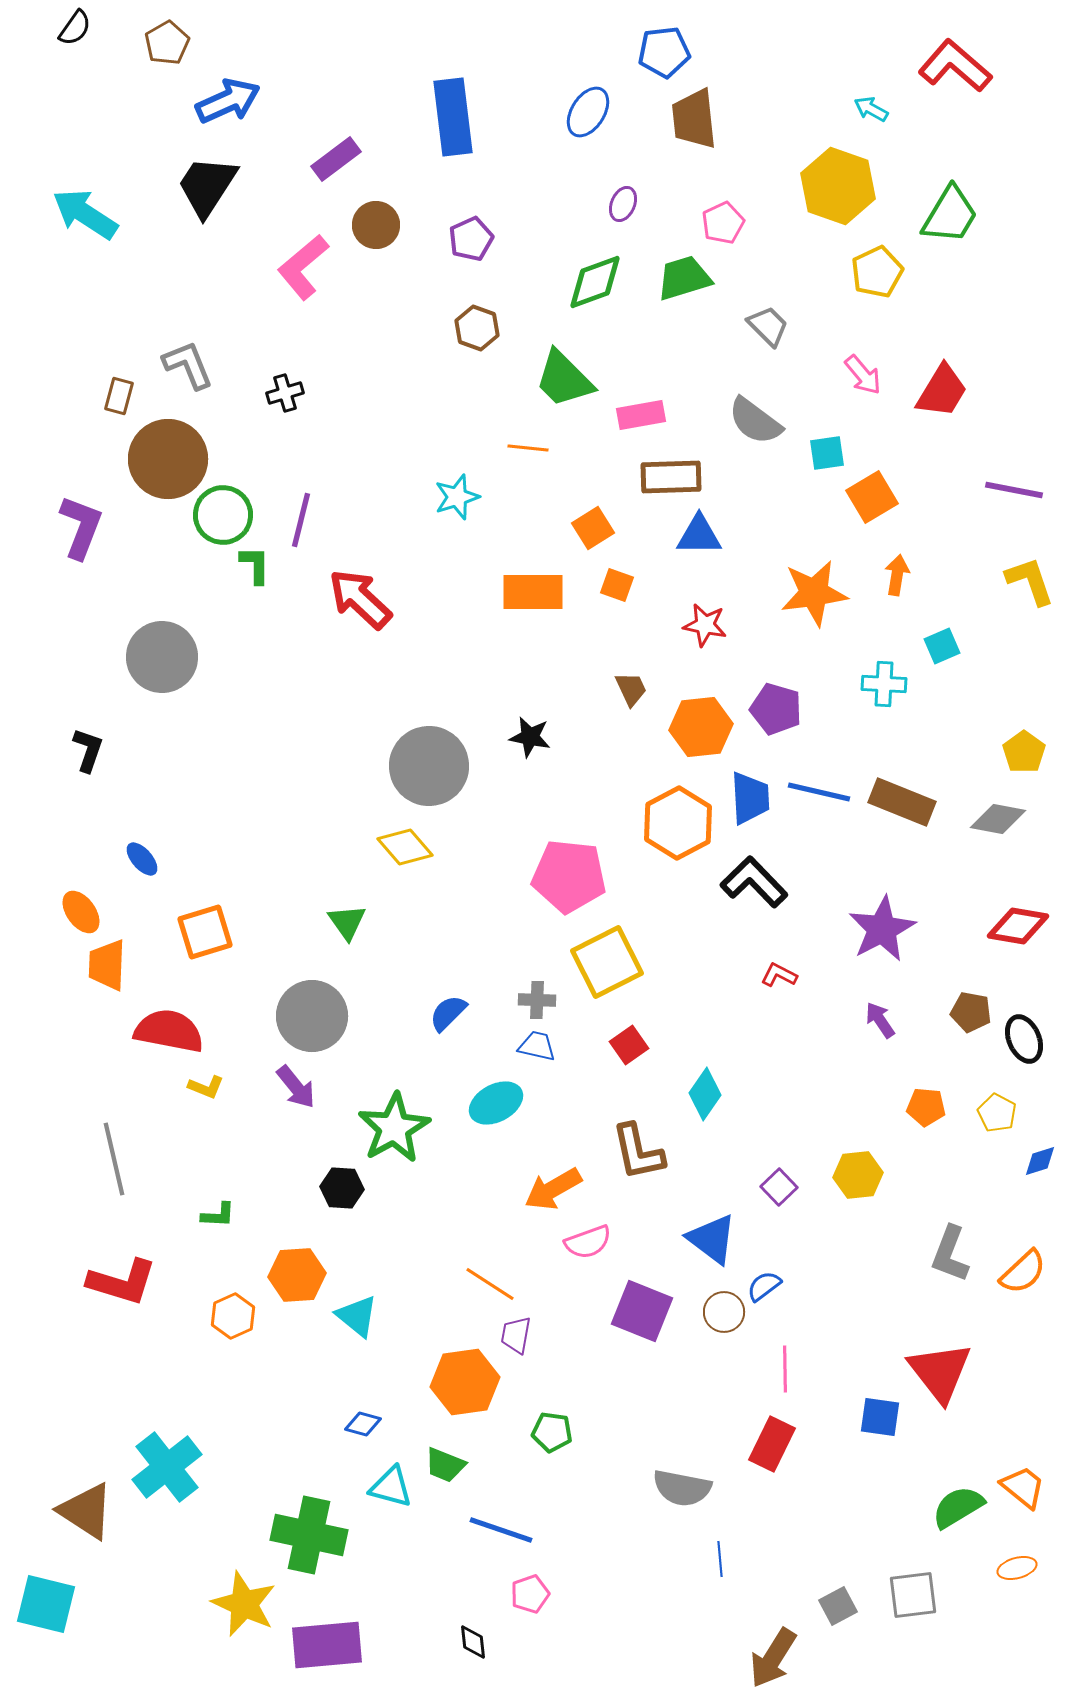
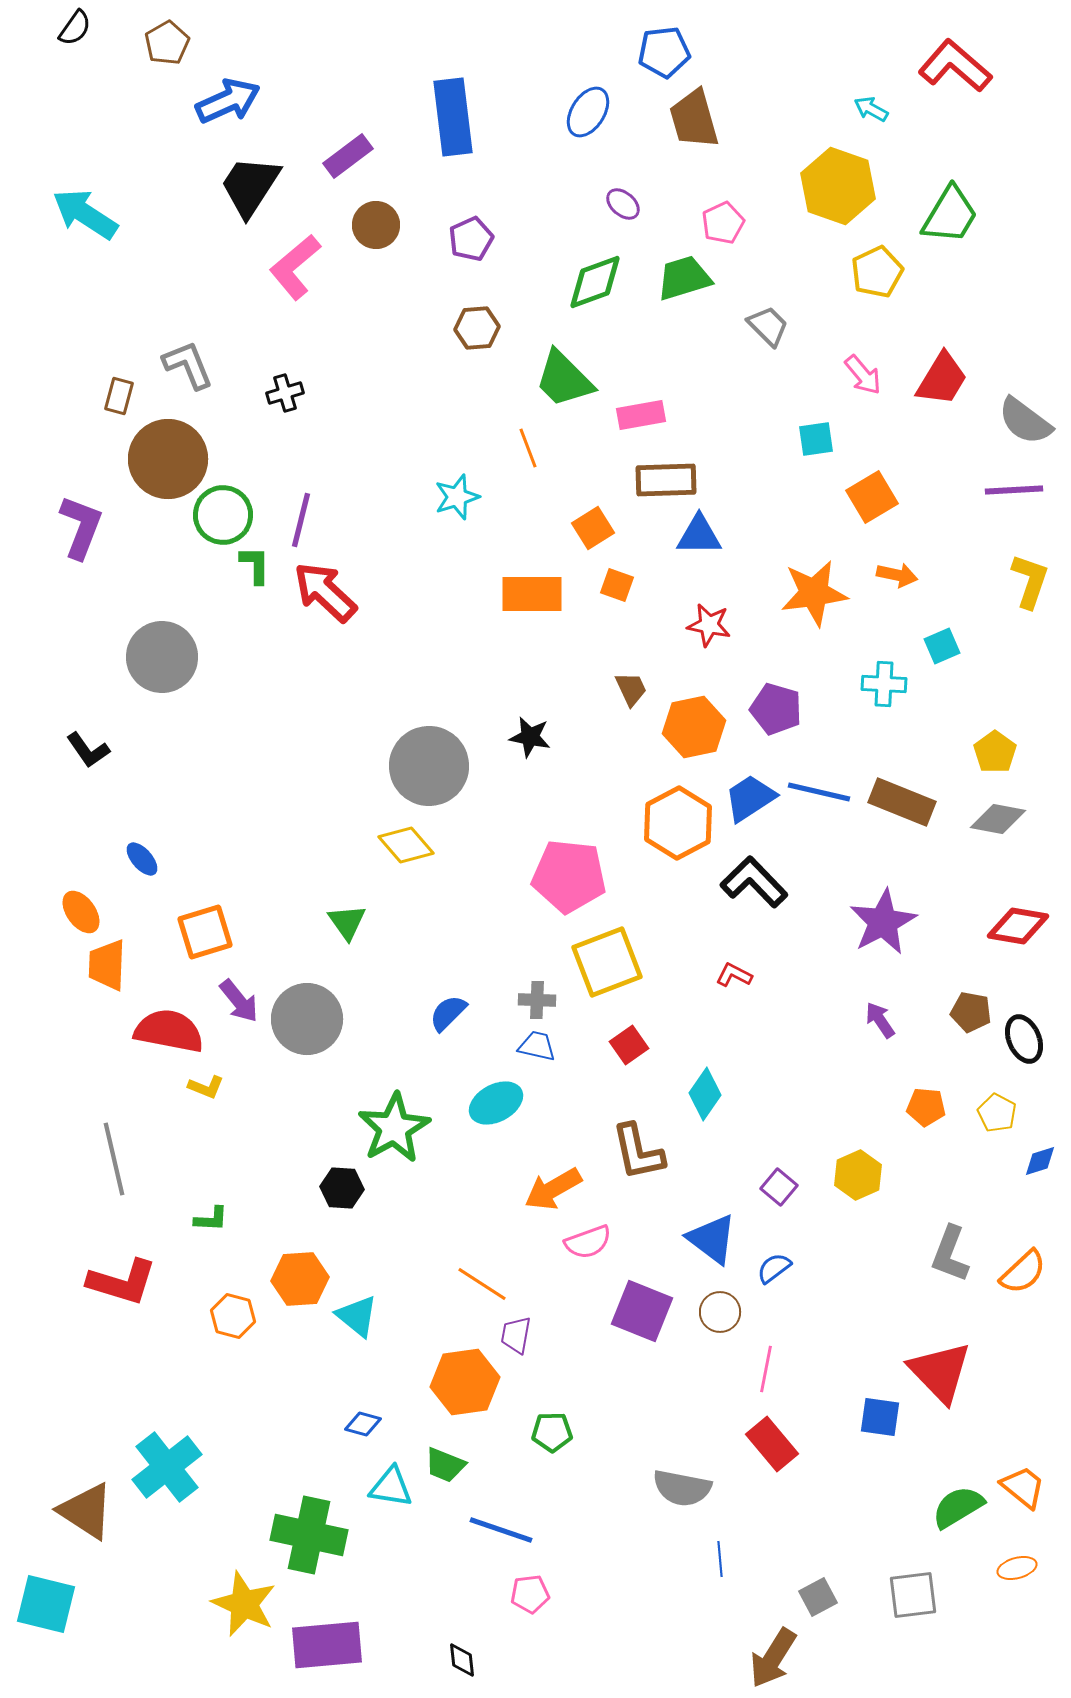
brown trapezoid at (694, 119): rotated 10 degrees counterclockwise
purple rectangle at (336, 159): moved 12 px right, 3 px up
black trapezoid at (207, 186): moved 43 px right
purple ellipse at (623, 204): rotated 72 degrees counterclockwise
pink L-shape at (303, 267): moved 8 px left
brown hexagon at (477, 328): rotated 24 degrees counterclockwise
red trapezoid at (942, 391): moved 12 px up
gray semicircle at (755, 421): moved 270 px right
orange line at (528, 448): rotated 63 degrees clockwise
cyan square at (827, 453): moved 11 px left, 14 px up
brown rectangle at (671, 477): moved 5 px left, 3 px down
purple line at (1014, 490): rotated 14 degrees counterclockwise
orange arrow at (897, 575): rotated 93 degrees clockwise
yellow L-shape at (1030, 581): rotated 38 degrees clockwise
orange rectangle at (533, 592): moved 1 px left, 2 px down
red arrow at (360, 599): moved 35 px left, 7 px up
red star at (705, 625): moved 4 px right
orange hexagon at (701, 727): moved 7 px left; rotated 6 degrees counterclockwise
black L-shape at (88, 750): rotated 126 degrees clockwise
yellow pentagon at (1024, 752): moved 29 px left
blue trapezoid at (750, 798): rotated 120 degrees counterclockwise
yellow diamond at (405, 847): moved 1 px right, 2 px up
purple star at (882, 929): moved 1 px right, 7 px up
yellow square at (607, 962): rotated 6 degrees clockwise
red L-shape at (779, 975): moved 45 px left
gray circle at (312, 1016): moved 5 px left, 3 px down
purple arrow at (296, 1087): moved 57 px left, 86 px up
yellow hexagon at (858, 1175): rotated 18 degrees counterclockwise
purple square at (779, 1187): rotated 6 degrees counterclockwise
green L-shape at (218, 1215): moved 7 px left, 4 px down
orange hexagon at (297, 1275): moved 3 px right, 4 px down
orange line at (490, 1284): moved 8 px left
blue semicircle at (764, 1286): moved 10 px right, 18 px up
brown circle at (724, 1312): moved 4 px left
orange hexagon at (233, 1316): rotated 21 degrees counterclockwise
pink line at (785, 1369): moved 19 px left; rotated 12 degrees clockwise
red triangle at (940, 1372): rotated 6 degrees counterclockwise
green pentagon at (552, 1432): rotated 9 degrees counterclockwise
red rectangle at (772, 1444): rotated 66 degrees counterclockwise
cyan triangle at (391, 1487): rotated 6 degrees counterclockwise
pink pentagon at (530, 1594): rotated 12 degrees clockwise
gray square at (838, 1606): moved 20 px left, 9 px up
black diamond at (473, 1642): moved 11 px left, 18 px down
